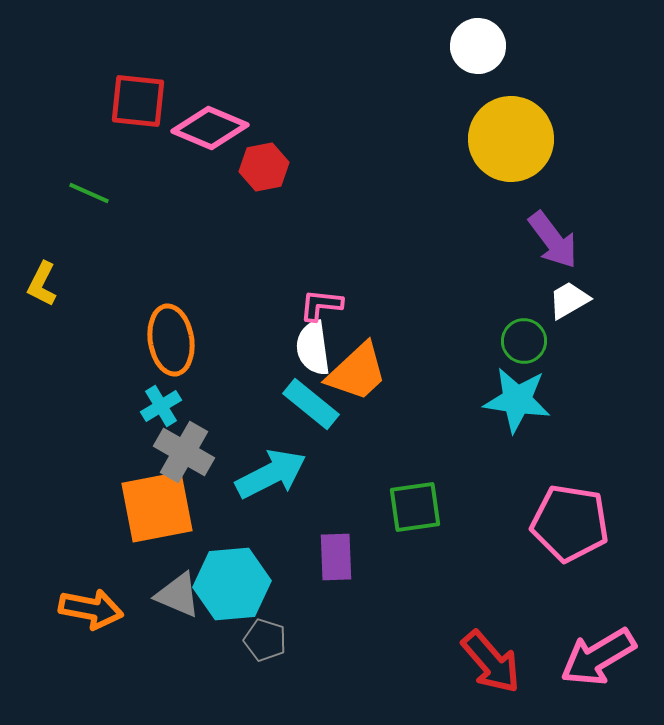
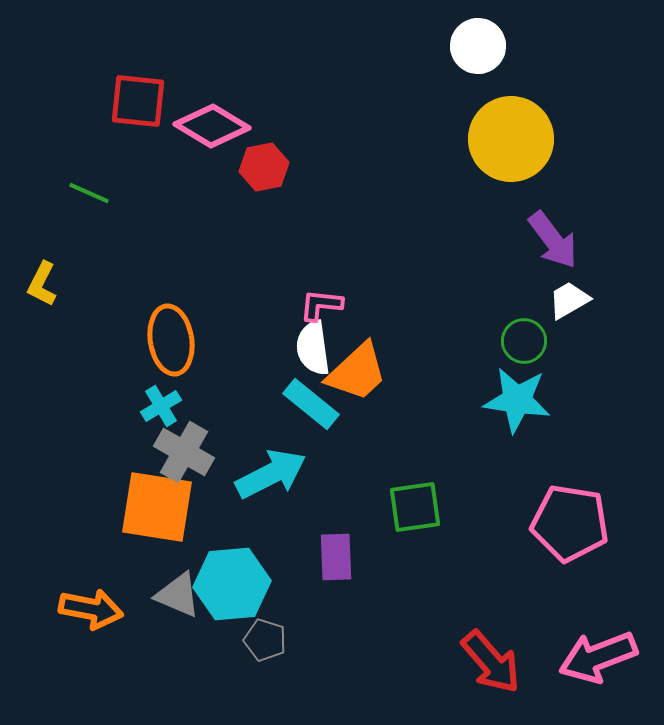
pink diamond: moved 2 px right, 2 px up; rotated 8 degrees clockwise
orange square: rotated 20 degrees clockwise
pink arrow: rotated 10 degrees clockwise
